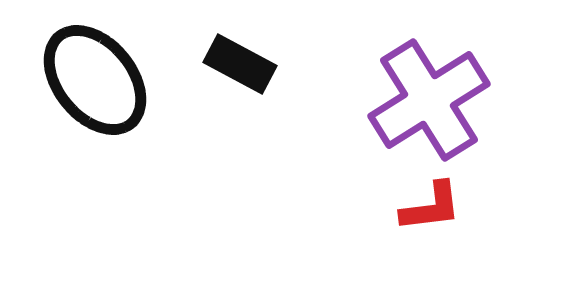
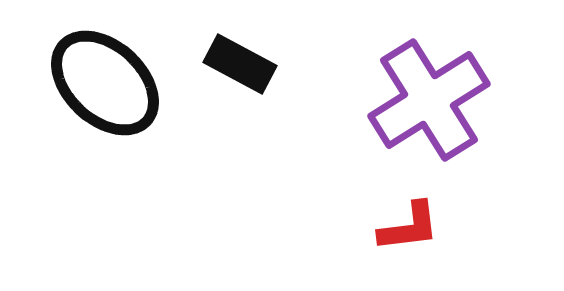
black ellipse: moved 10 px right, 3 px down; rotated 8 degrees counterclockwise
red L-shape: moved 22 px left, 20 px down
